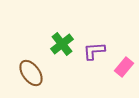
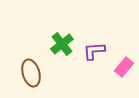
brown ellipse: rotated 20 degrees clockwise
